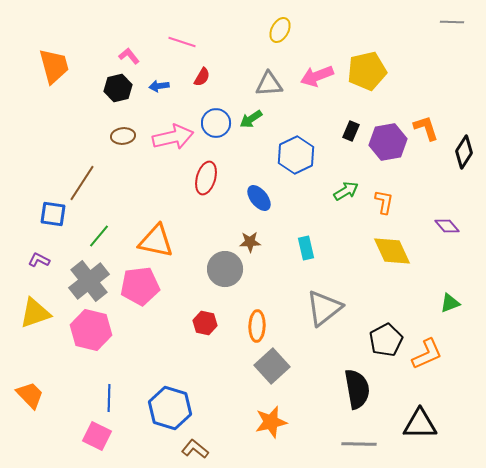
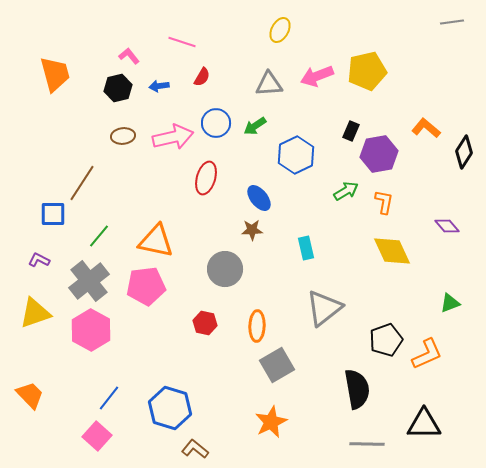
gray line at (452, 22): rotated 10 degrees counterclockwise
orange trapezoid at (54, 66): moved 1 px right, 8 px down
green arrow at (251, 119): moved 4 px right, 7 px down
orange L-shape at (426, 128): rotated 32 degrees counterclockwise
purple hexagon at (388, 142): moved 9 px left, 12 px down
blue square at (53, 214): rotated 8 degrees counterclockwise
brown star at (250, 242): moved 2 px right, 12 px up
pink pentagon at (140, 286): moved 6 px right
pink hexagon at (91, 330): rotated 15 degrees clockwise
black pentagon at (386, 340): rotated 8 degrees clockwise
gray square at (272, 366): moved 5 px right, 1 px up; rotated 12 degrees clockwise
blue line at (109, 398): rotated 36 degrees clockwise
orange star at (271, 422): rotated 12 degrees counterclockwise
black triangle at (420, 424): moved 4 px right
pink square at (97, 436): rotated 16 degrees clockwise
gray line at (359, 444): moved 8 px right
